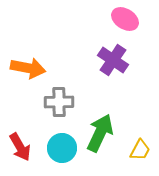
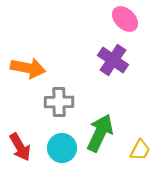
pink ellipse: rotated 12 degrees clockwise
